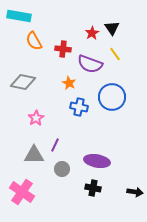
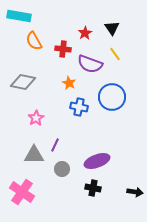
red star: moved 7 px left
purple ellipse: rotated 30 degrees counterclockwise
